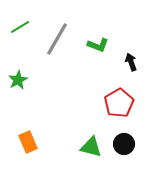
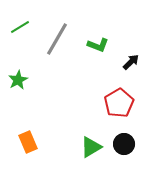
black arrow: rotated 66 degrees clockwise
green triangle: rotated 45 degrees counterclockwise
